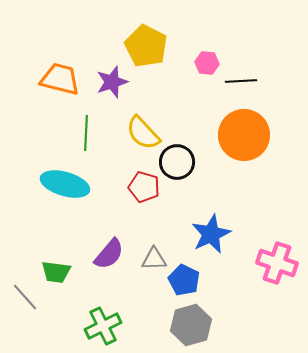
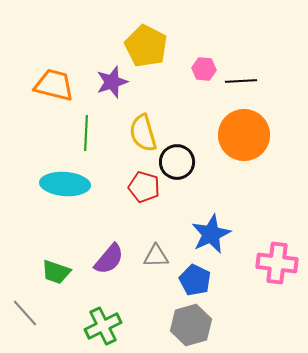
pink hexagon: moved 3 px left, 6 px down
orange trapezoid: moved 6 px left, 6 px down
yellow semicircle: rotated 27 degrees clockwise
cyan ellipse: rotated 12 degrees counterclockwise
purple semicircle: moved 5 px down
gray triangle: moved 2 px right, 3 px up
pink cross: rotated 12 degrees counterclockwise
green trapezoid: rotated 12 degrees clockwise
blue pentagon: moved 11 px right
gray line: moved 16 px down
